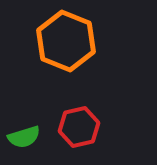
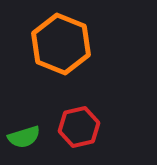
orange hexagon: moved 5 px left, 3 px down
